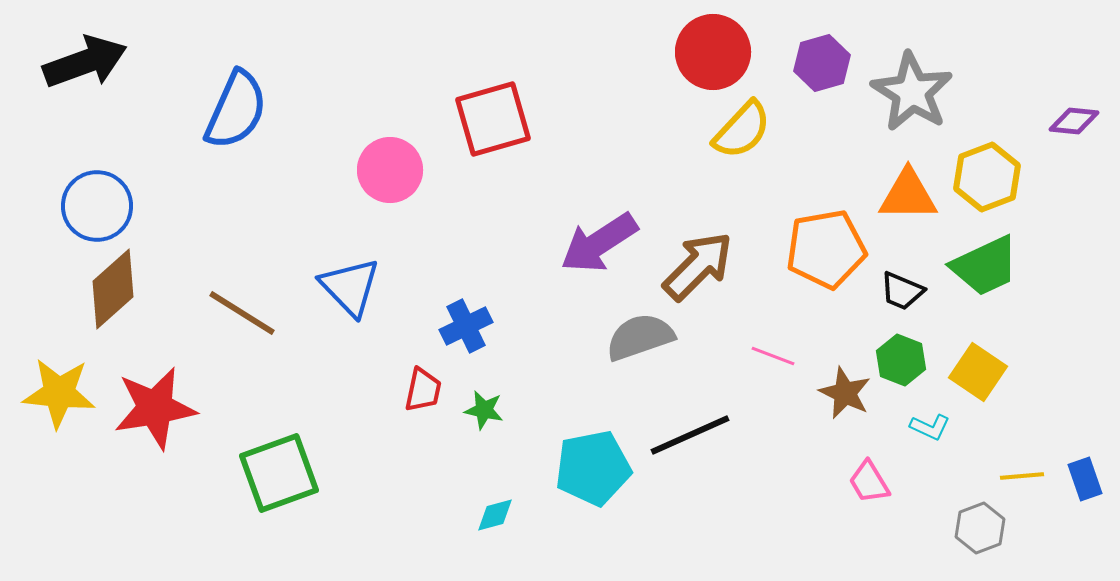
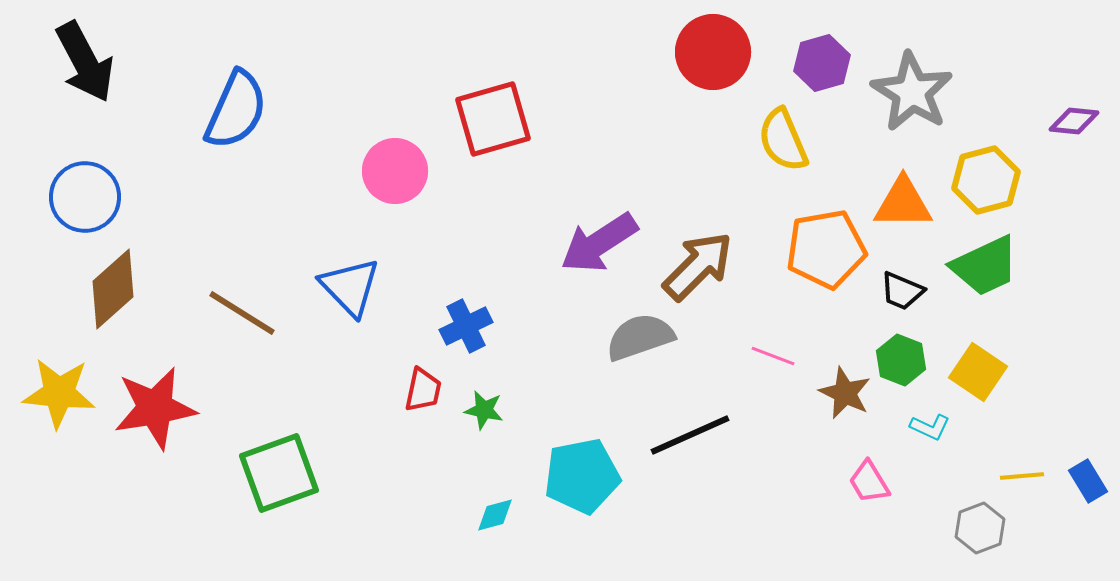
black arrow: rotated 82 degrees clockwise
yellow semicircle: moved 41 px right, 10 px down; rotated 114 degrees clockwise
pink circle: moved 5 px right, 1 px down
yellow hexagon: moved 1 px left, 3 px down; rotated 6 degrees clockwise
orange triangle: moved 5 px left, 8 px down
blue circle: moved 12 px left, 9 px up
cyan pentagon: moved 11 px left, 8 px down
blue rectangle: moved 3 px right, 2 px down; rotated 12 degrees counterclockwise
